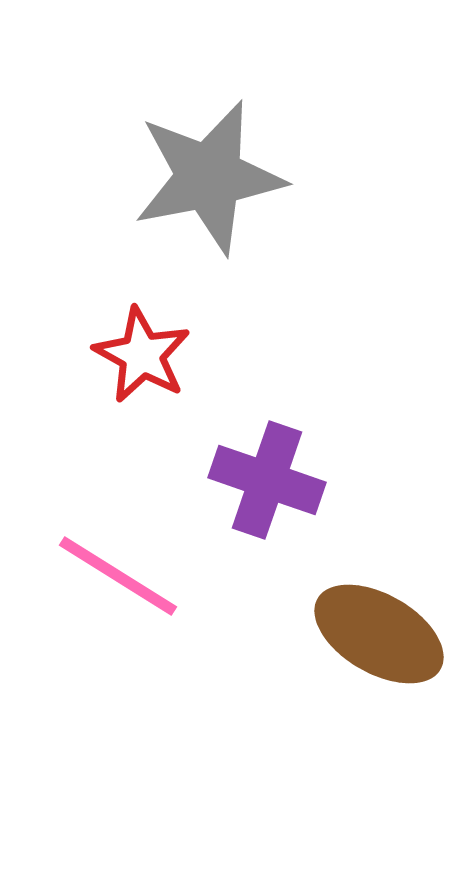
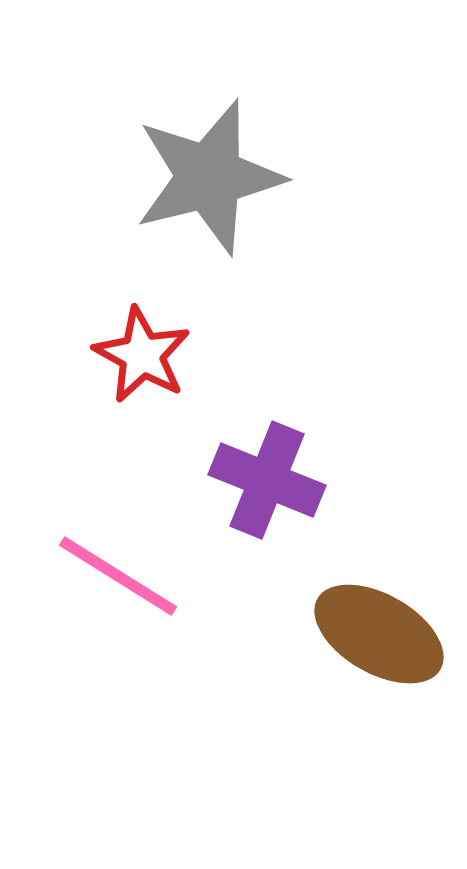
gray star: rotated 3 degrees counterclockwise
purple cross: rotated 3 degrees clockwise
